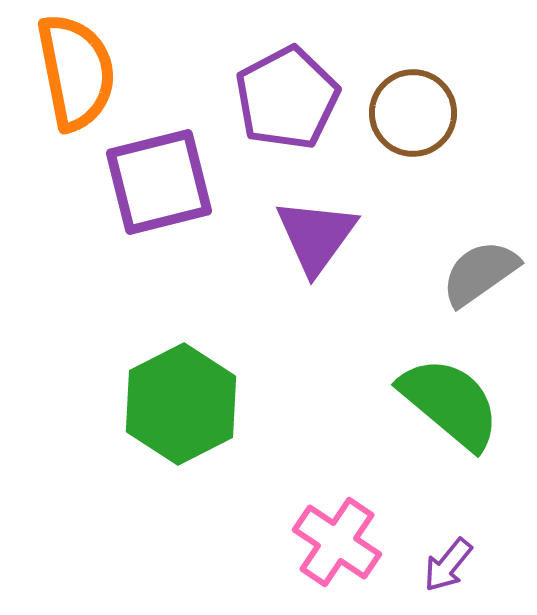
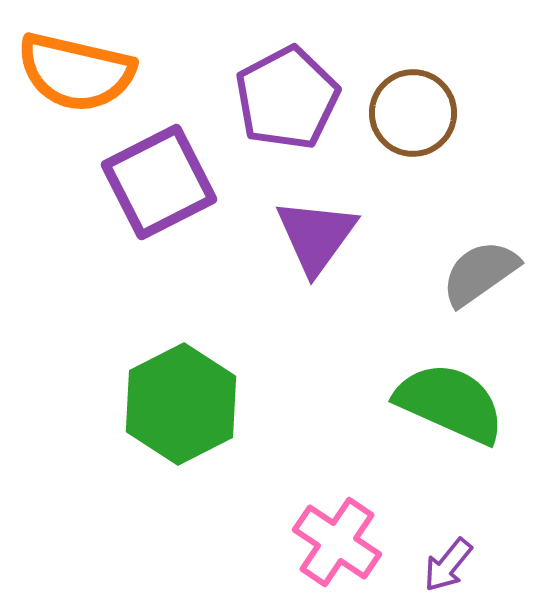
orange semicircle: rotated 114 degrees clockwise
purple square: rotated 13 degrees counterclockwise
green semicircle: rotated 16 degrees counterclockwise
